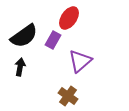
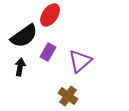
red ellipse: moved 19 px left, 3 px up
purple rectangle: moved 5 px left, 12 px down
